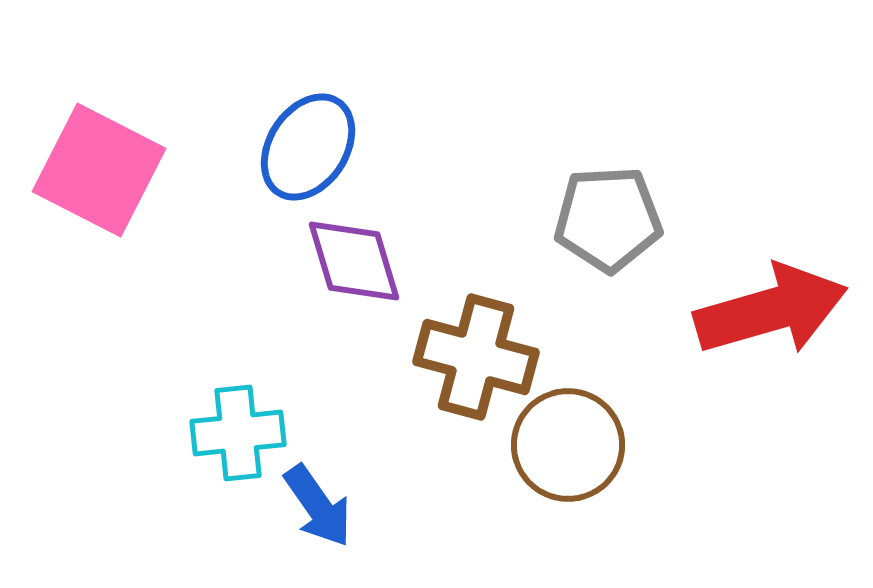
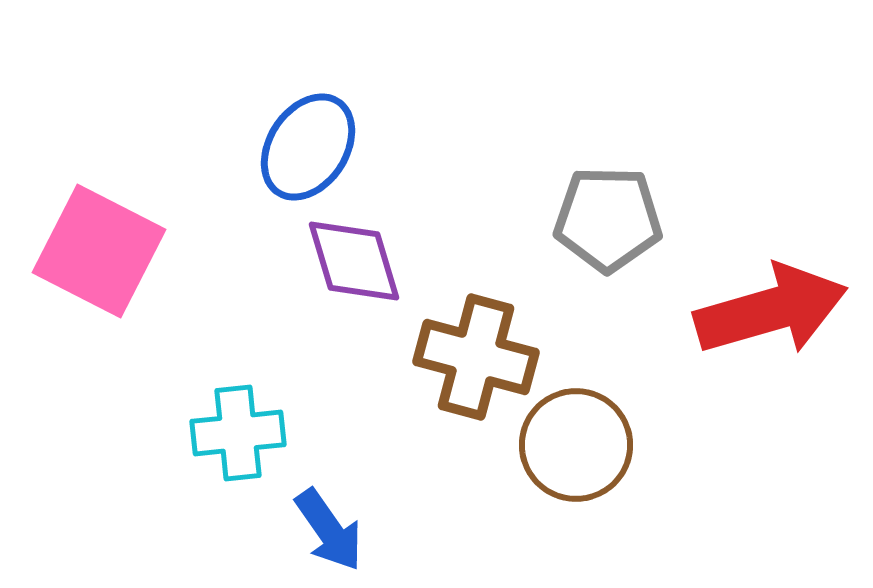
pink square: moved 81 px down
gray pentagon: rotated 4 degrees clockwise
brown circle: moved 8 px right
blue arrow: moved 11 px right, 24 px down
